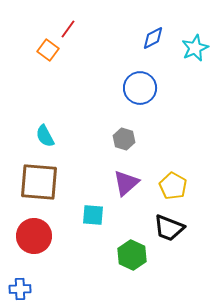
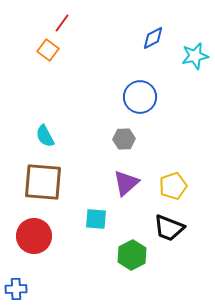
red line: moved 6 px left, 6 px up
cyan star: moved 8 px down; rotated 12 degrees clockwise
blue circle: moved 9 px down
gray hexagon: rotated 20 degrees counterclockwise
brown square: moved 4 px right
yellow pentagon: rotated 24 degrees clockwise
cyan square: moved 3 px right, 4 px down
green hexagon: rotated 8 degrees clockwise
blue cross: moved 4 px left
